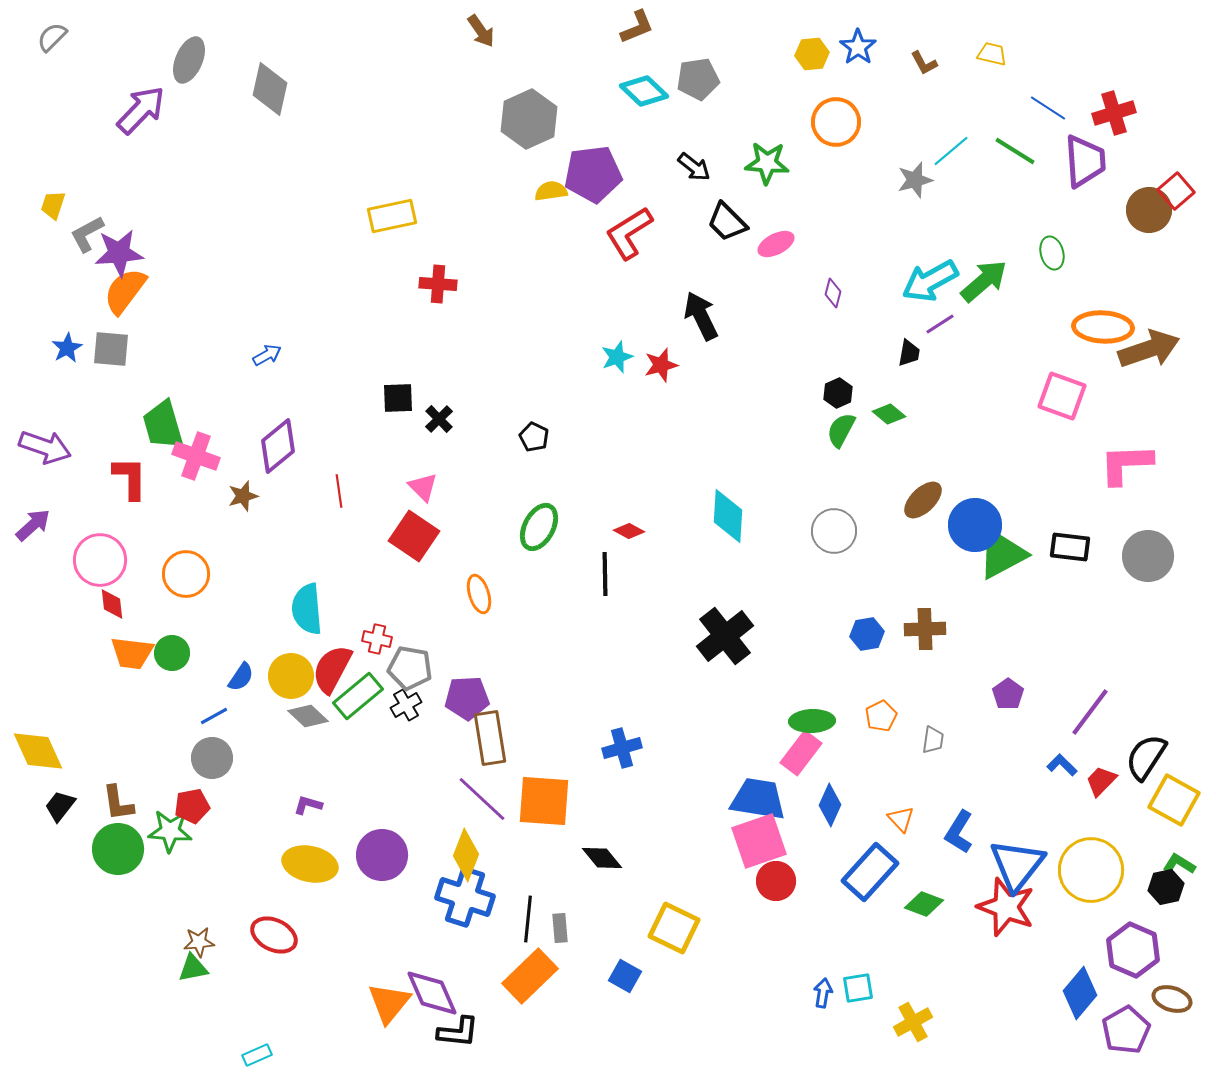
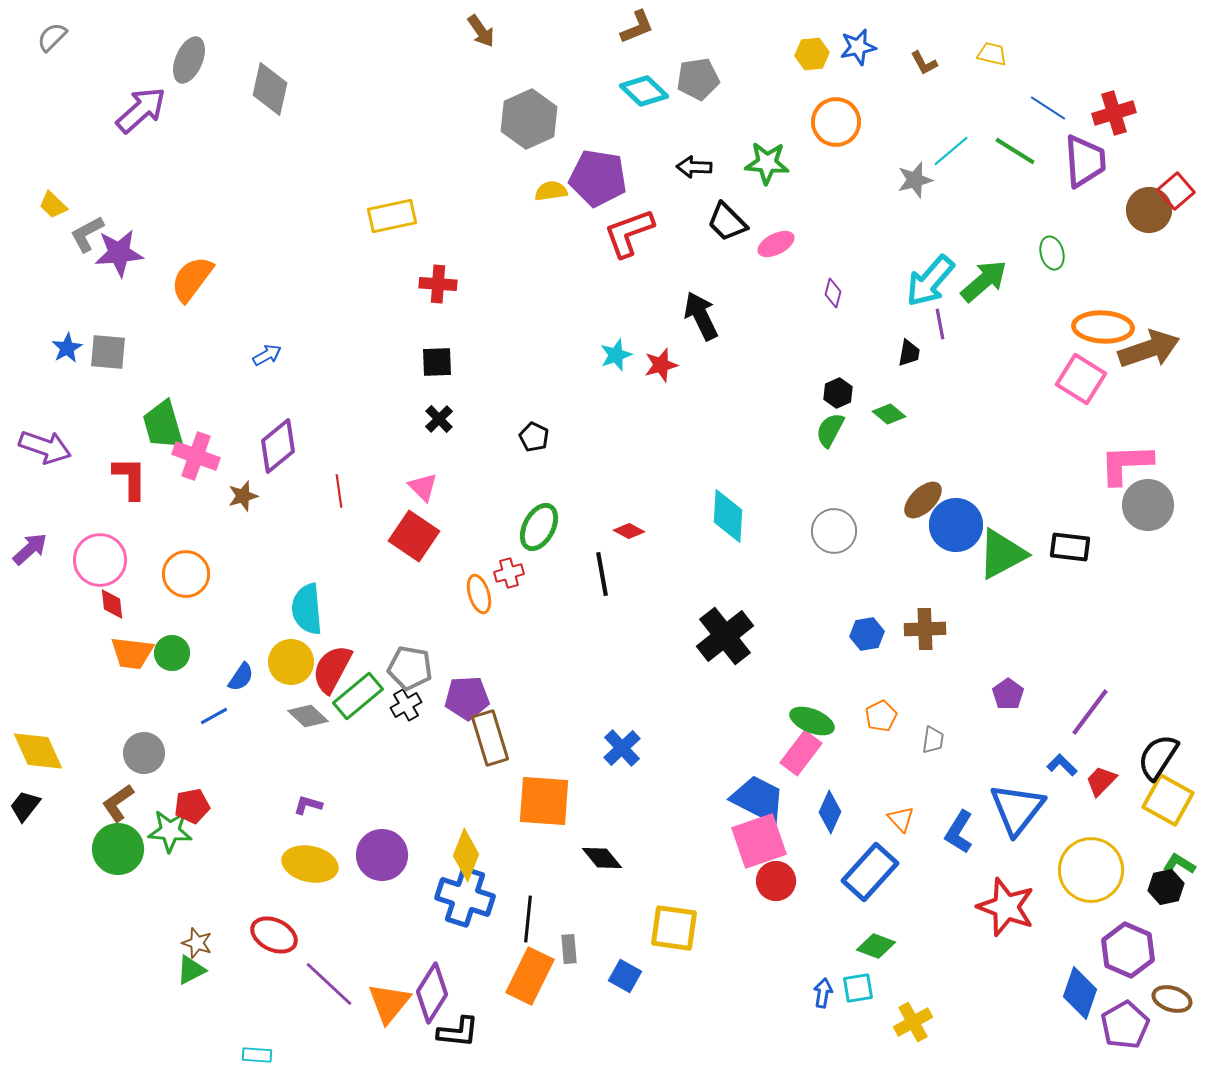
blue star at (858, 47): rotated 24 degrees clockwise
purple arrow at (141, 110): rotated 4 degrees clockwise
black arrow at (694, 167): rotated 144 degrees clockwise
purple pentagon at (593, 174): moved 5 px right, 4 px down; rotated 16 degrees clockwise
yellow trapezoid at (53, 205): rotated 64 degrees counterclockwise
red L-shape at (629, 233): rotated 12 degrees clockwise
cyan arrow at (930, 281): rotated 20 degrees counterclockwise
orange semicircle at (125, 291): moved 67 px right, 12 px up
purple line at (940, 324): rotated 68 degrees counterclockwise
gray square at (111, 349): moved 3 px left, 3 px down
cyan star at (617, 357): moved 1 px left, 2 px up
pink square at (1062, 396): moved 19 px right, 17 px up; rotated 12 degrees clockwise
black square at (398, 398): moved 39 px right, 36 px up
green semicircle at (841, 430): moved 11 px left
purple arrow at (33, 525): moved 3 px left, 24 px down
blue circle at (975, 525): moved 19 px left
gray circle at (1148, 556): moved 51 px up
black line at (605, 574): moved 3 px left; rotated 9 degrees counterclockwise
red cross at (377, 639): moved 132 px right, 66 px up; rotated 28 degrees counterclockwise
yellow circle at (291, 676): moved 14 px up
green ellipse at (812, 721): rotated 24 degrees clockwise
brown rectangle at (490, 738): rotated 8 degrees counterclockwise
blue cross at (622, 748): rotated 27 degrees counterclockwise
black semicircle at (1146, 757): moved 12 px right
gray circle at (212, 758): moved 68 px left, 5 px up
purple line at (482, 799): moved 153 px left, 185 px down
blue trapezoid at (758, 799): rotated 18 degrees clockwise
yellow square at (1174, 800): moved 6 px left
brown L-shape at (118, 803): rotated 63 degrees clockwise
blue diamond at (830, 805): moved 7 px down
black trapezoid at (60, 806): moved 35 px left
blue triangle at (1017, 865): moved 56 px up
green diamond at (924, 904): moved 48 px left, 42 px down
gray rectangle at (560, 928): moved 9 px right, 21 px down
yellow square at (674, 928): rotated 18 degrees counterclockwise
brown star at (199, 942): moved 2 px left, 1 px down; rotated 24 degrees clockwise
purple hexagon at (1133, 950): moved 5 px left
green triangle at (193, 968): moved 2 px left, 2 px down; rotated 16 degrees counterclockwise
orange rectangle at (530, 976): rotated 20 degrees counterclockwise
purple diamond at (432, 993): rotated 56 degrees clockwise
blue diamond at (1080, 993): rotated 21 degrees counterclockwise
purple pentagon at (1126, 1030): moved 1 px left, 5 px up
cyan rectangle at (257, 1055): rotated 28 degrees clockwise
